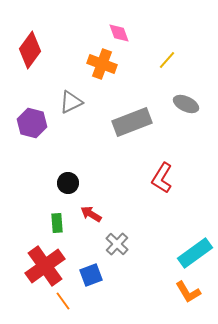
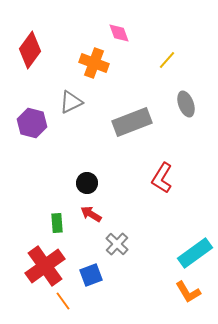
orange cross: moved 8 px left, 1 px up
gray ellipse: rotated 45 degrees clockwise
black circle: moved 19 px right
